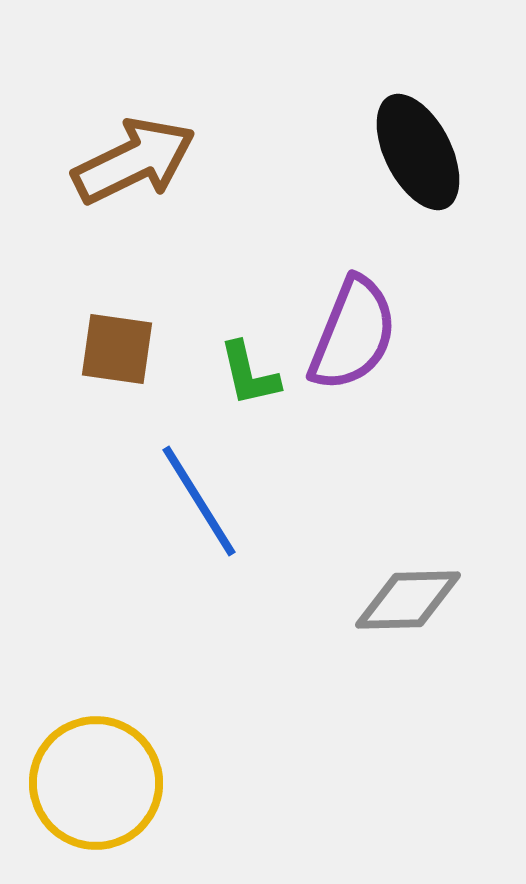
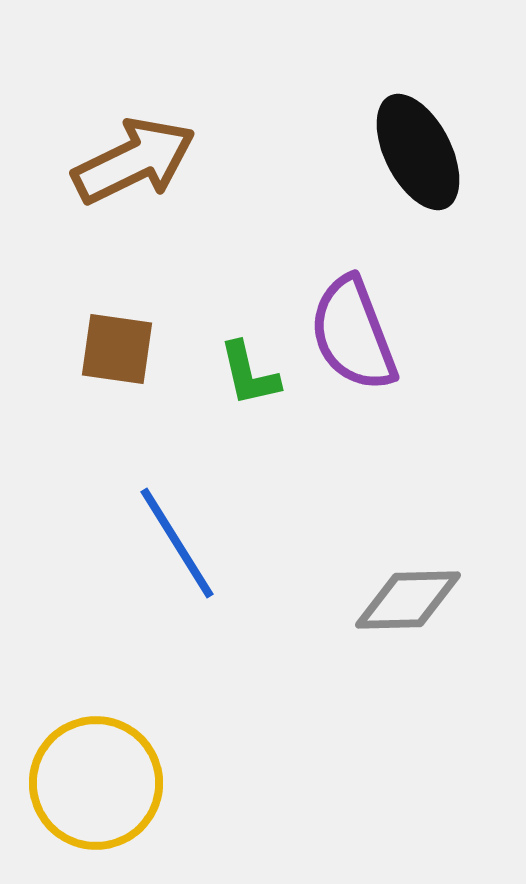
purple semicircle: rotated 137 degrees clockwise
blue line: moved 22 px left, 42 px down
